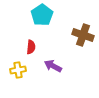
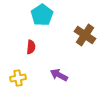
brown cross: moved 2 px right; rotated 15 degrees clockwise
purple arrow: moved 6 px right, 9 px down
yellow cross: moved 8 px down
